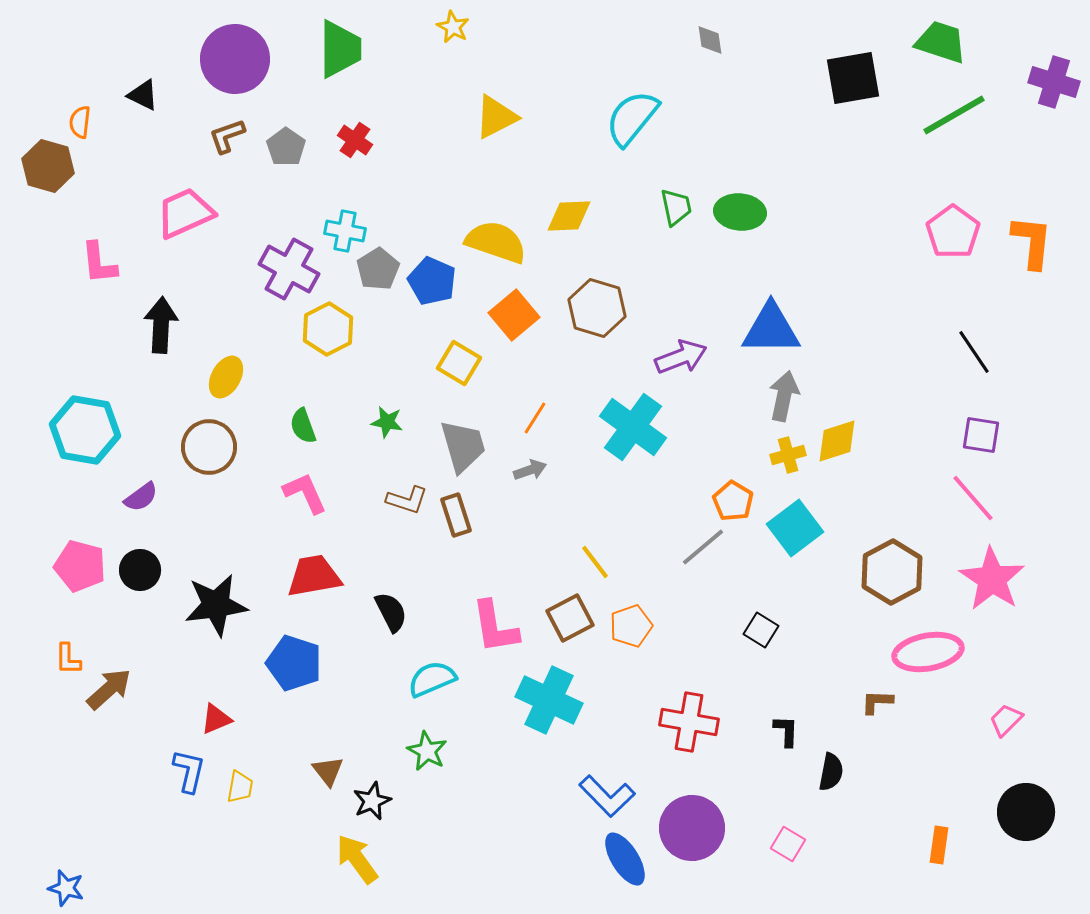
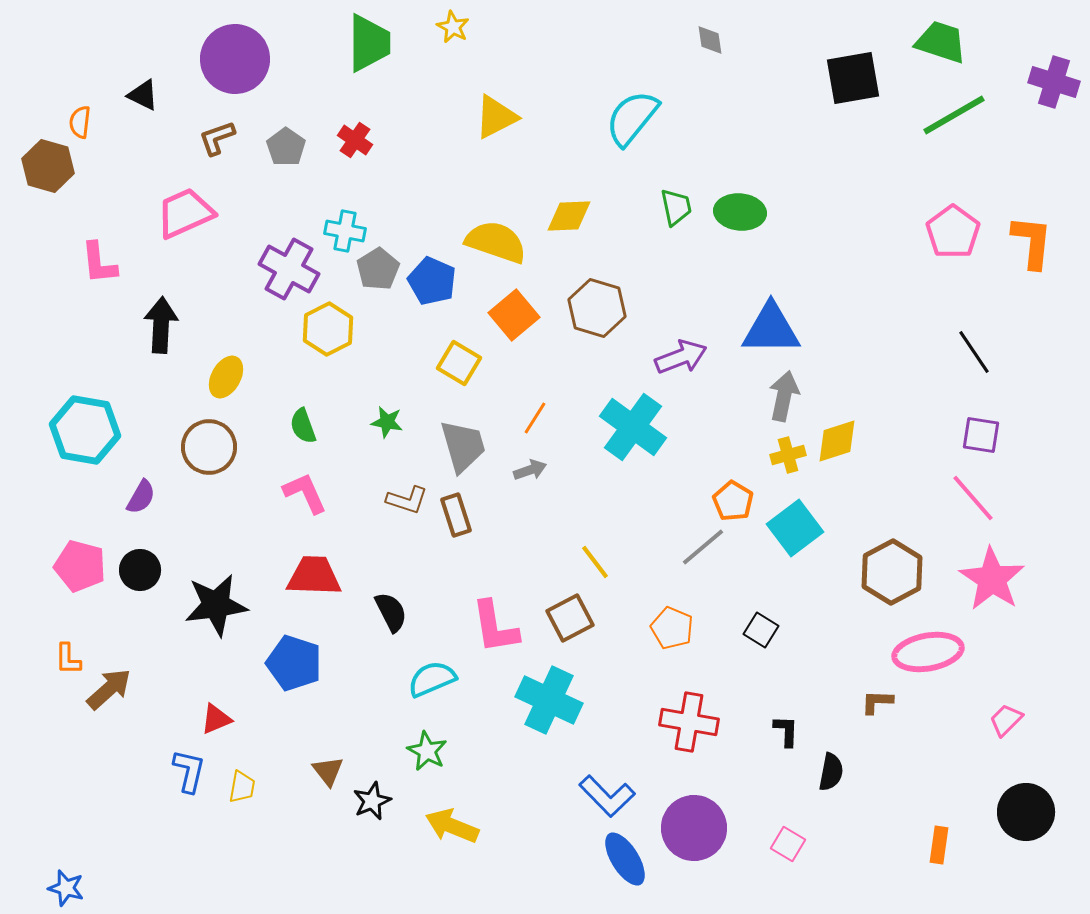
green trapezoid at (340, 49): moved 29 px right, 6 px up
brown L-shape at (227, 136): moved 10 px left, 2 px down
purple semicircle at (141, 497): rotated 24 degrees counterclockwise
red trapezoid at (314, 576): rotated 12 degrees clockwise
orange pentagon at (631, 626): moved 41 px right, 2 px down; rotated 30 degrees counterclockwise
yellow trapezoid at (240, 787): moved 2 px right
purple circle at (692, 828): moved 2 px right
yellow arrow at (357, 859): moved 95 px right, 33 px up; rotated 32 degrees counterclockwise
